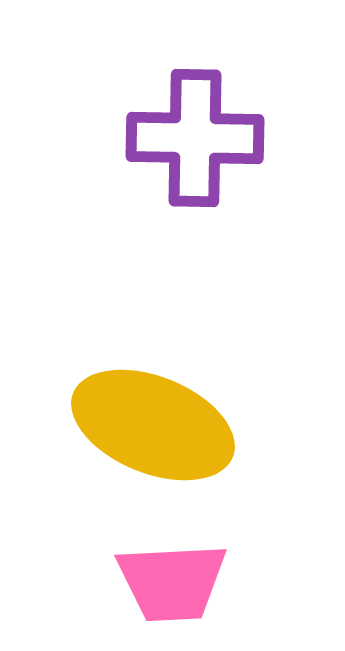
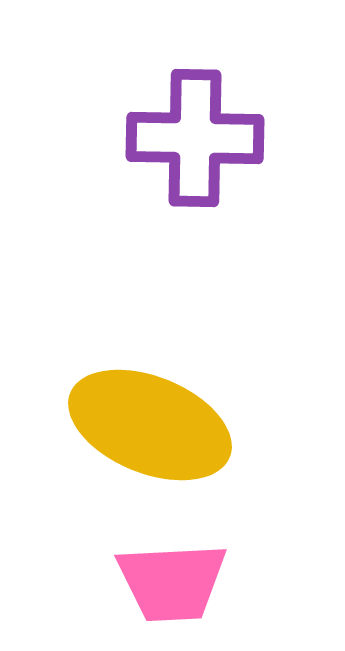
yellow ellipse: moved 3 px left
